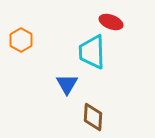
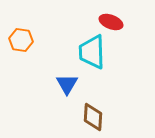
orange hexagon: rotated 20 degrees counterclockwise
